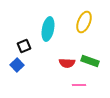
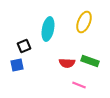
blue square: rotated 32 degrees clockwise
pink line: rotated 24 degrees clockwise
